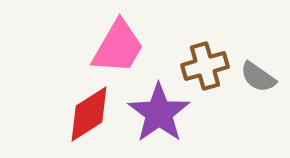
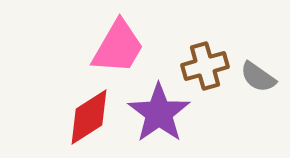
red diamond: moved 3 px down
